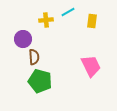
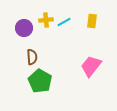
cyan line: moved 4 px left, 10 px down
purple circle: moved 1 px right, 11 px up
brown semicircle: moved 2 px left
pink trapezoid: rotated 115 degrees counterclockwise
green pentagon: rotated 15 degrees clockwise
